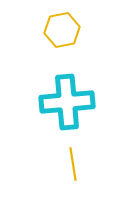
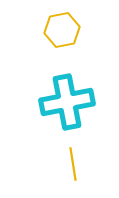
cyan cross: rotated 6 degrees counterclockwise
